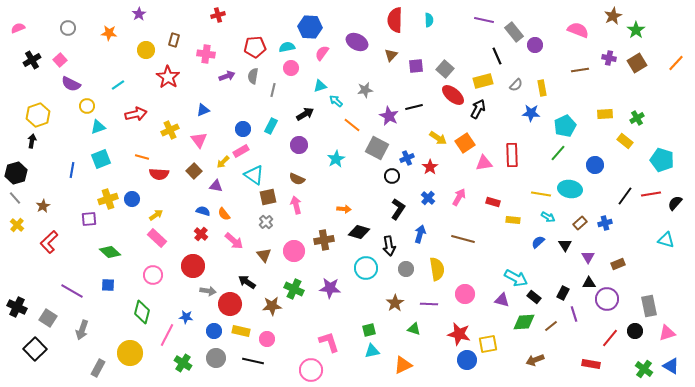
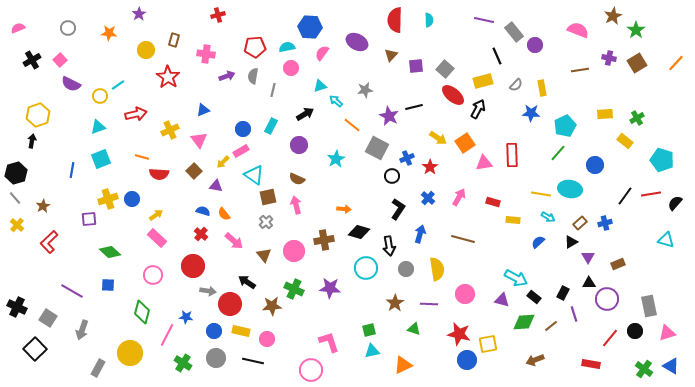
yellow circle at (87, 106): moved 13 px right, 10 px up
black triangle at (565, 245): moved 6 px right, 3 px up; rotated 32 degrees clockwise
